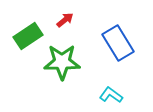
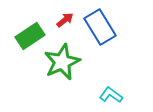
green rectangle: moved 2 px right
blue rectangle: moved 18 px left, 16 px up
green star: rotated 24 degrees counterclockwise
